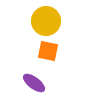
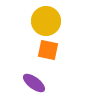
orange square: moved 1 px up
